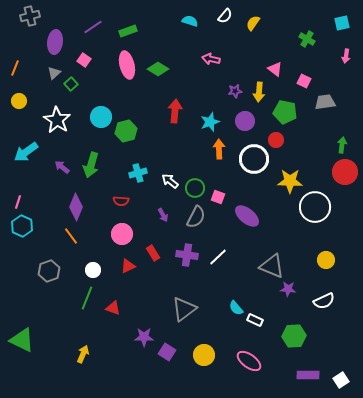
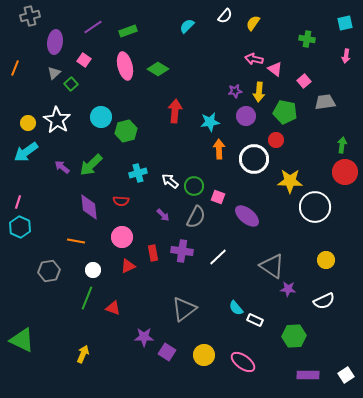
cyan semicircle at (190, 21): moved 3 px left, 5 px down; rotated 63 degrees counterclockwise
cyan square at (342, 23): moved 3 px right
green cross at (307, 39): rotated 21 degrees counterclockwise
pink arrow at (211, 59): moved 43 px right
pink ellipse at (127, 65): moved 2 px left, 1 px down
pink square at (304, 81): rotated 24 degrees clockwise
yellow circle at (19, 101): moved 9 px right, 22 px down
purple circle at (245, 121): moved 1 px right, 5 px up
cyan star at (210, 122): rotated 12 degrees clockwise
green arrow at (91, 165): rotated 30 degrees clockwise
green circle at (195, 188): moved 1 px left, 2 px up
purple diamond at (76, 207): moved 13 px right; rotated 28 degrees counterclockwise
purple arrow at (163, 215): rotated 16 degrees counterclockwise
cyan hexagon at (22, 226): moved 2 px left, 1 px down
pink circle at (122, 234): moved 3 px down
orange line at (71, 236): moved 5 px right, 5 px down; rotated 42 degrees counterclockwise
red rectangle at (153, 253): rotated 21 degrees clockwise
purple cross at (187, 255): moved 5 px left, 4 px up
gray triangle at (272, 266): rotated 12 degrees clockwise
gray hexagon at (49, 271): rotated 10 degrees clockwise
pink ellipse at (249, 361): moved 6 px left, 1 px down
white square at (341, 380): moved 5 px right, 5 px up
